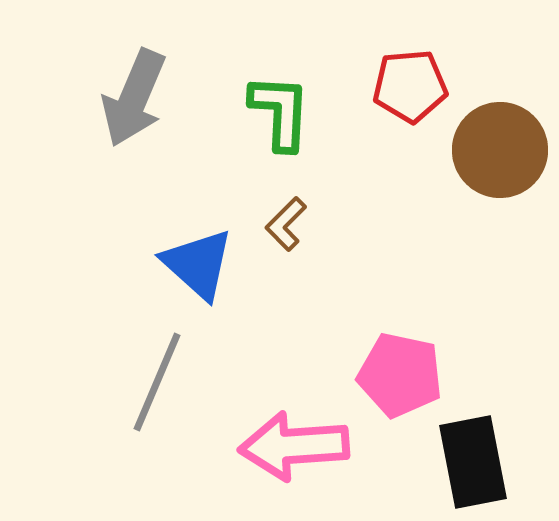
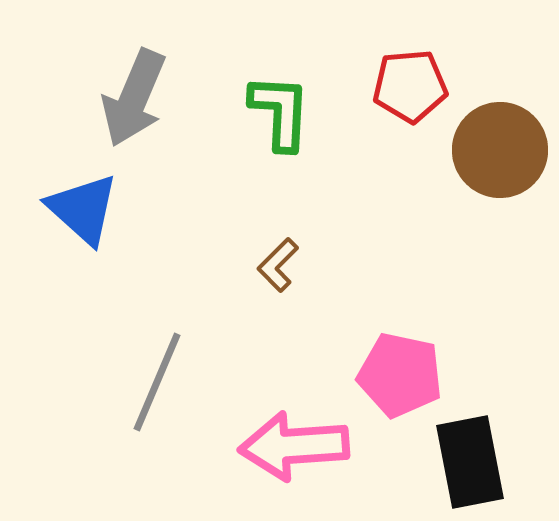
brown L-shape: moved 8 px left, 41 px down
blue triangle: moved 115 px left, 55 px up
black rectangle: moved 3 px left
